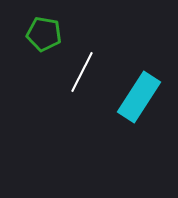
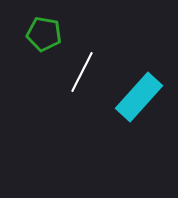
cyan rectangle: rotated 9 degrees clockwise
